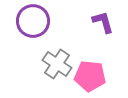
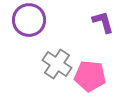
purple circle: moved 4 px left, 1 px up
